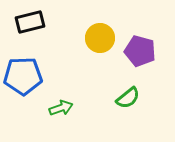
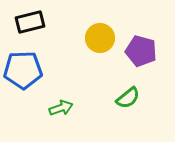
purple pentagon: moved 1 px right
blue pentagon: moved 6 px up
